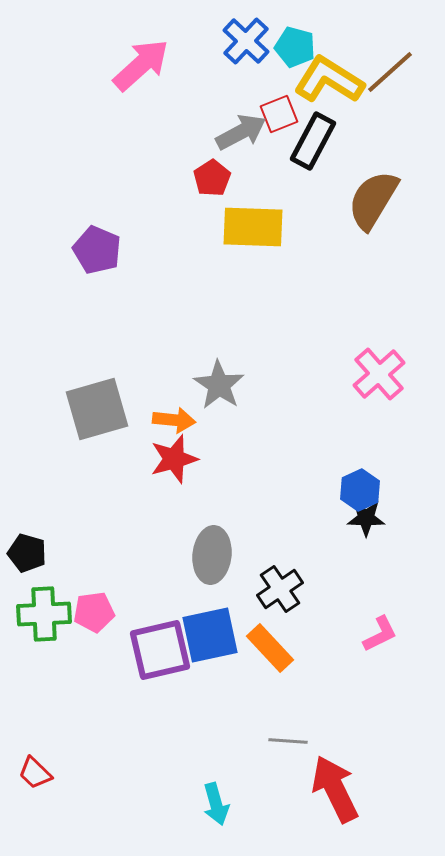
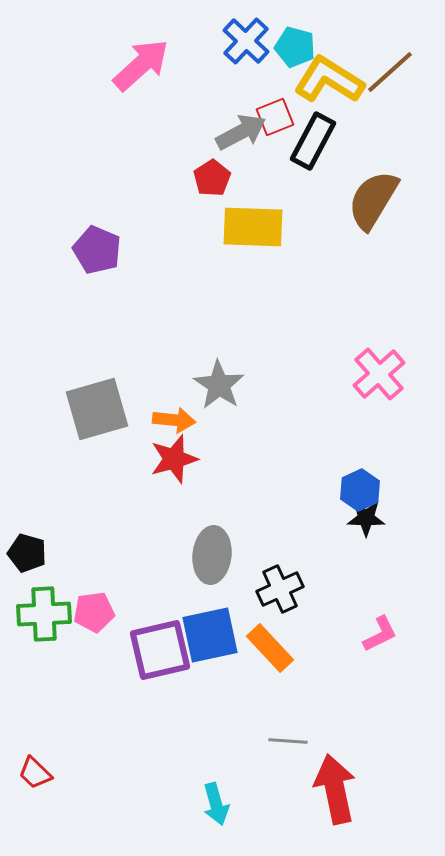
red square: moved 4 px left, 3 px down
black cross: rotated 9 degrees clockwise
red arrow: rotated 14 degrees clockwise
